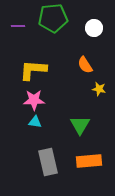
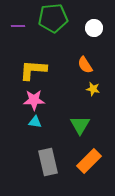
yellow star: moved 6 px left
orange rectangle: rotated 40 degrees counterclockwise
